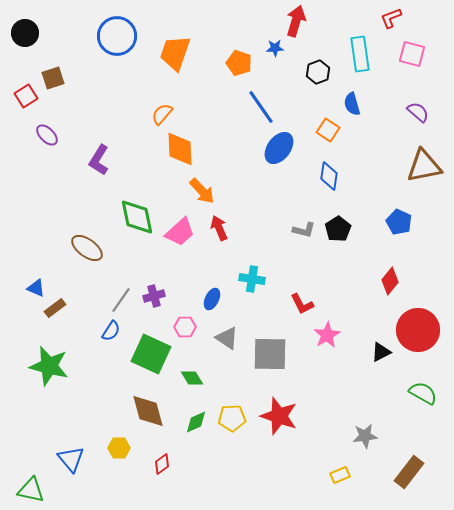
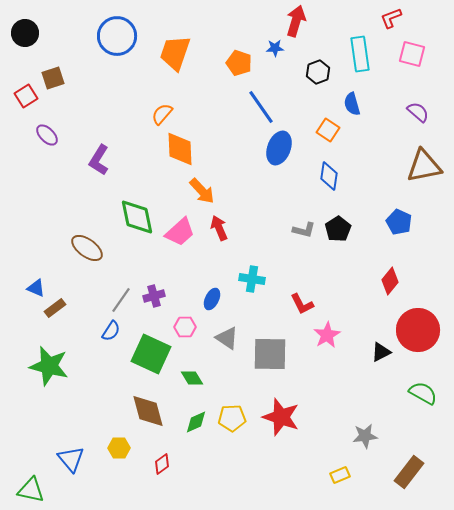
blue ellipse at (279, 148): rotated 16 degrees counterclockwise
red star at (279, 416): moved 2 px right, 1 px down
